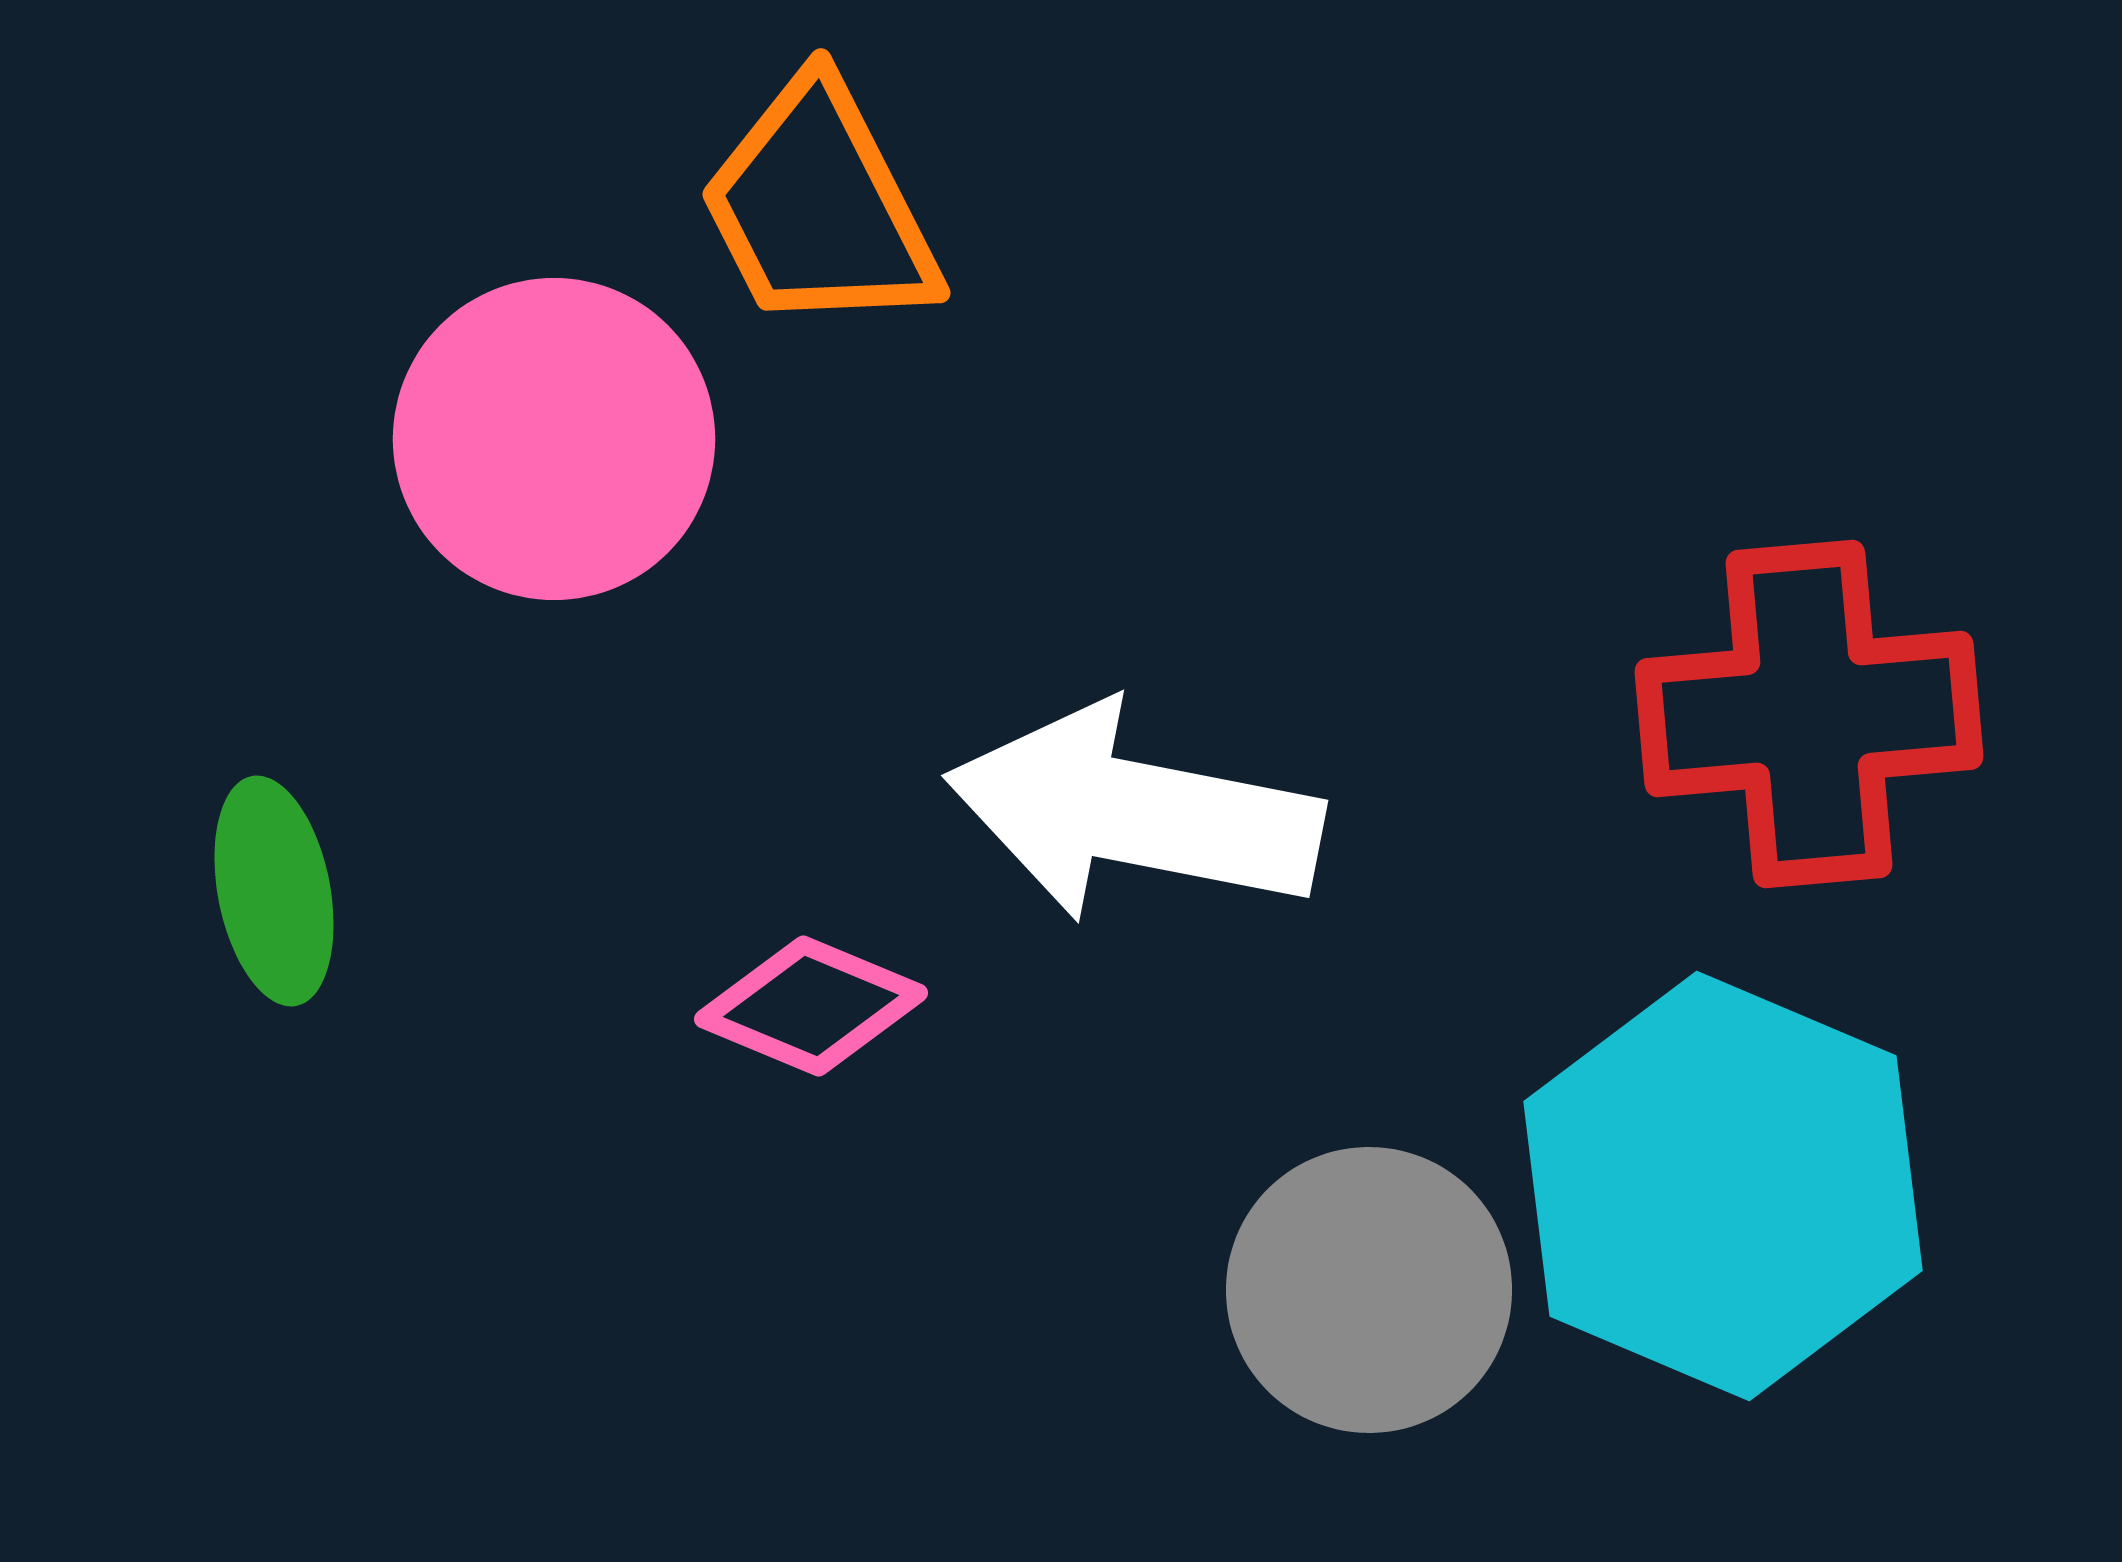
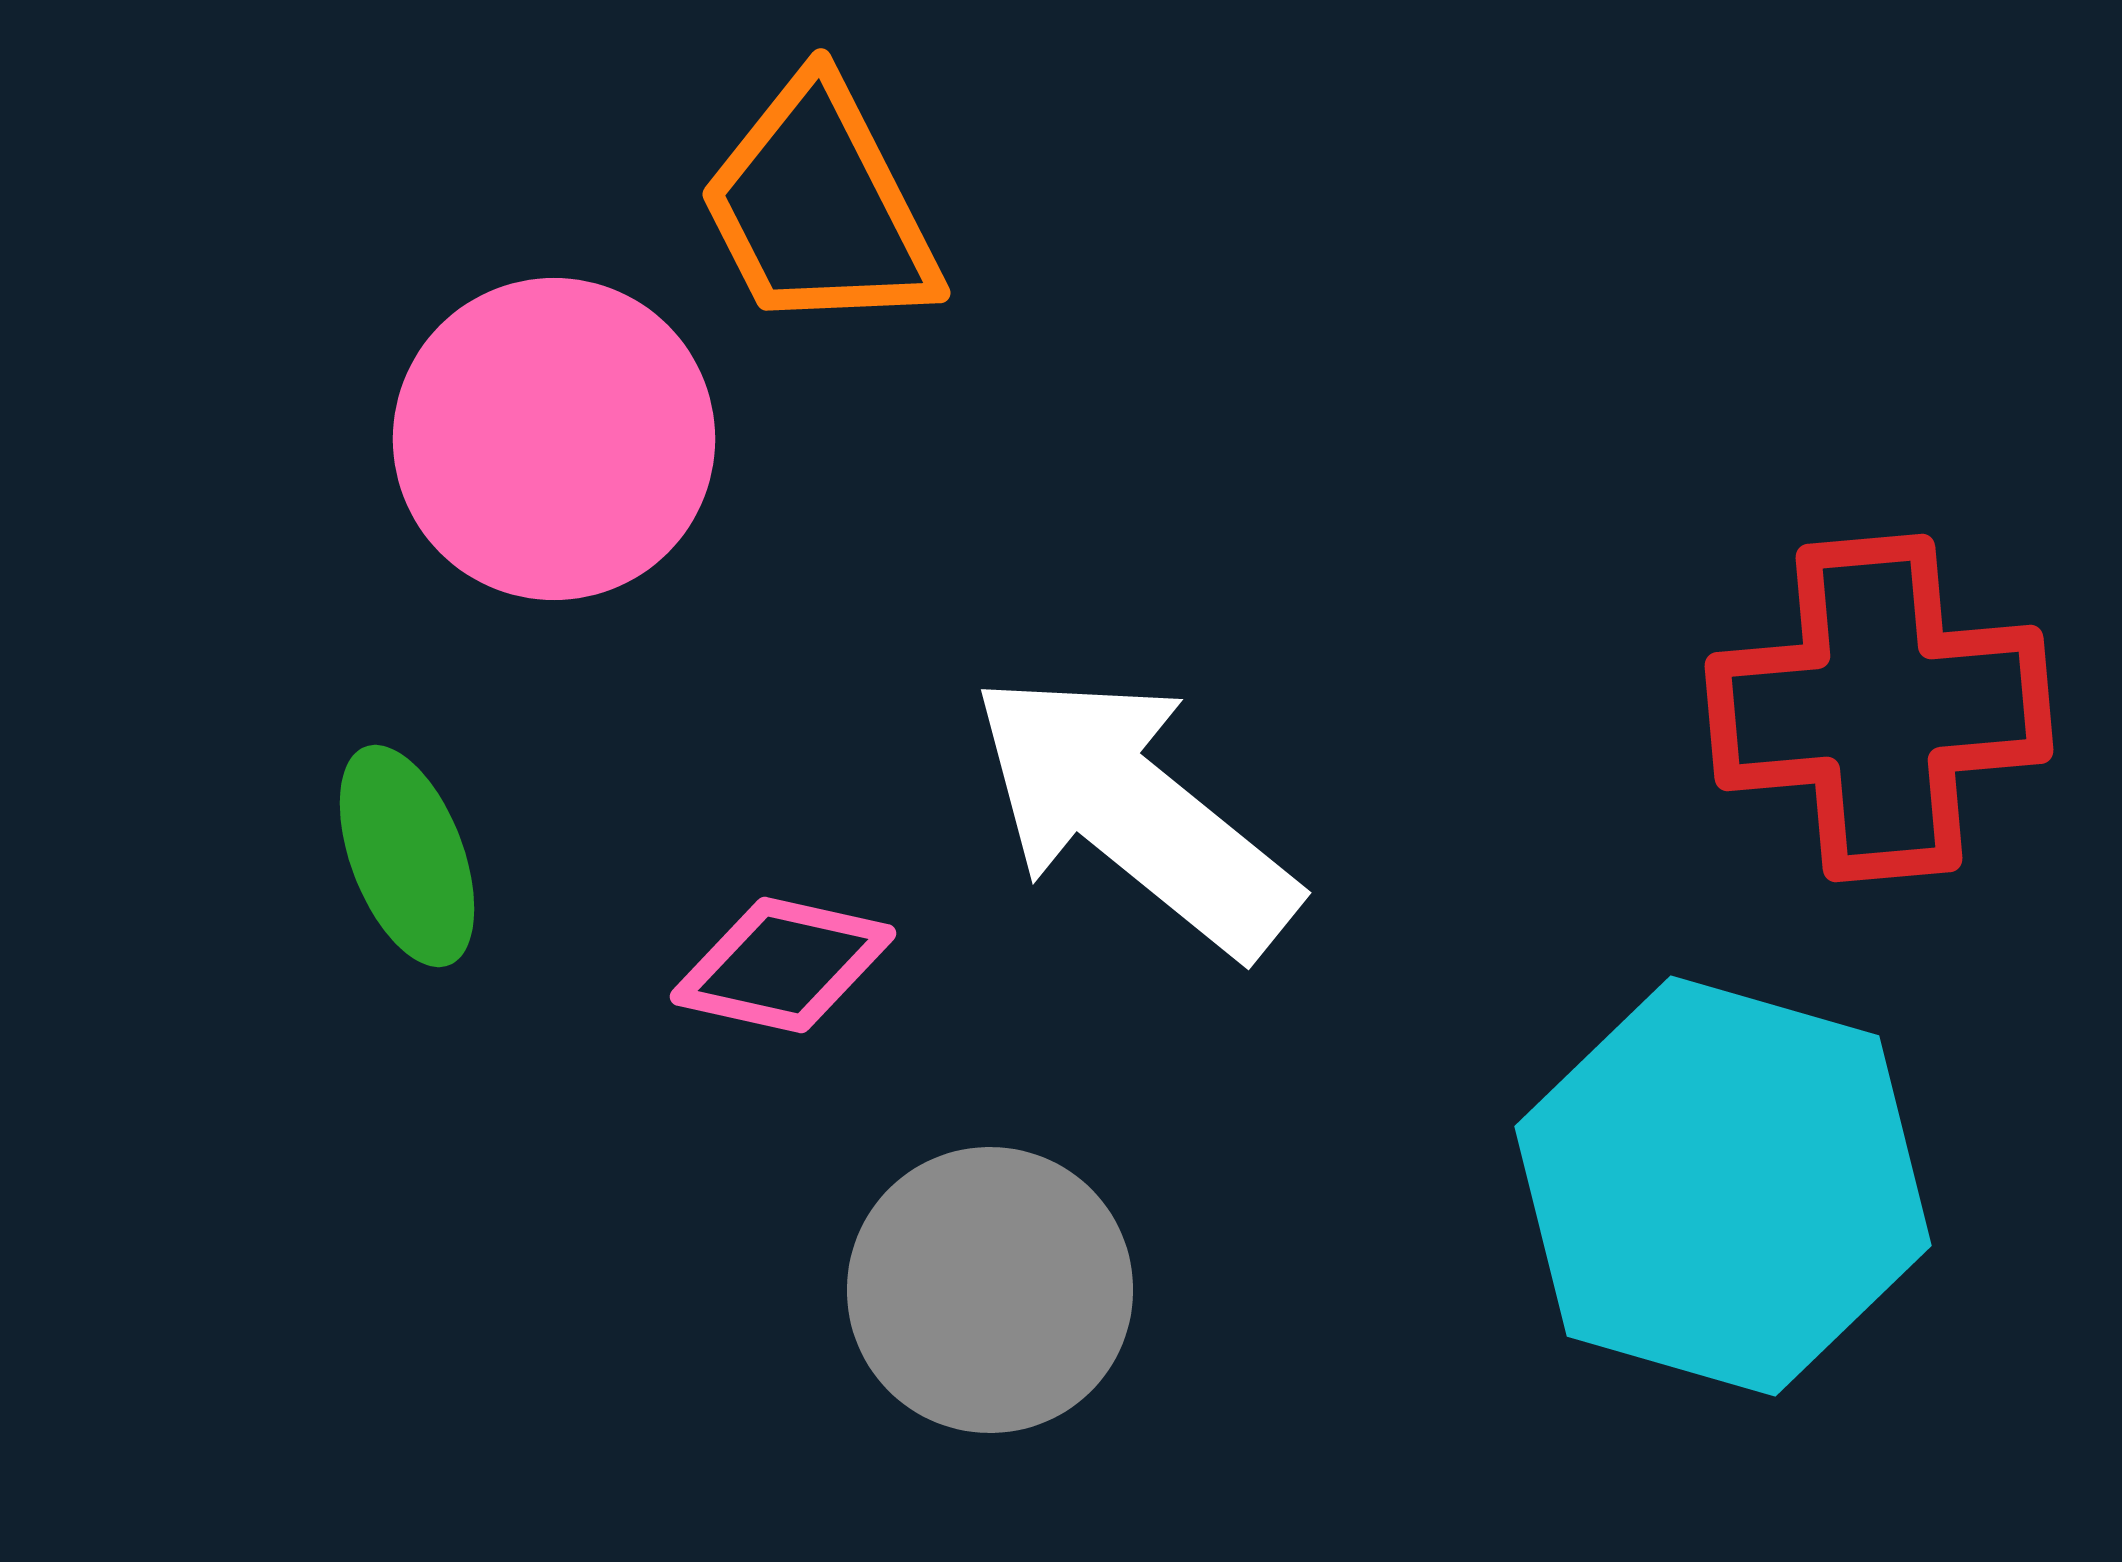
red cross: moved 70 px right, 6 px up
white arrow: rotated 28 degrees clockwise
green ellipse: moved 133 px right, 35 px up; rotated 10 degrees counterclockwise
pink diamond: moved 28 px left, 41 px up; rotated 10 degrees counterclockwise
cyan hexagon: rotated 7 degrees counterclockwise
gray circle: moved 379 px left
